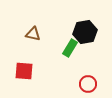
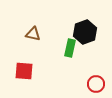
black hexagon: rotated 10 degrees counterclockwise
green rectangle: rotated 18 degrees counterclockwise
red circle: moved 8 px right
